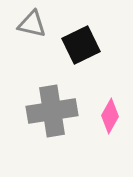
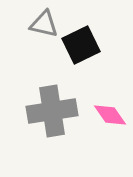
gray triangle: moved 12 px right
pink diamond: moved 1 px up; rotated 64 degrees counterclockwise
